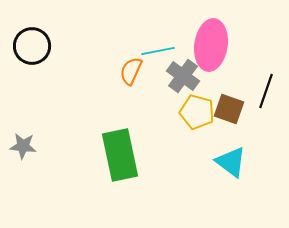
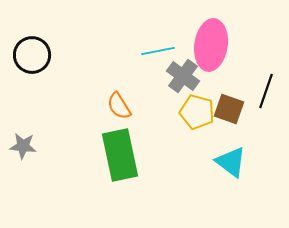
black circle: moved 9 px down
orange semicircle: moved 12 px left, 35 px down; rotated 56 degrees counterclockwise
